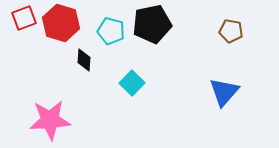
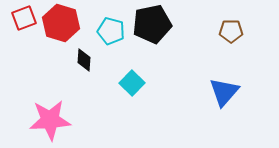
brown pentagon: rotated 10 degrees counterclockwise
